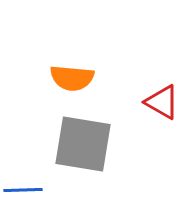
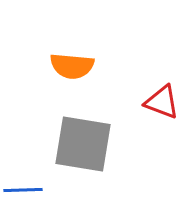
orange semicircle: moved 12 px up
red triangle: rotated 9 degrees counterclockwise
